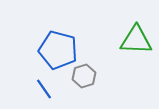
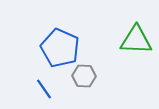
blue pentagon: moved 2 px right, 2 px up; rotated 9 degrees clockwise
gray hexagon: rotated 20 degrees clockwise
